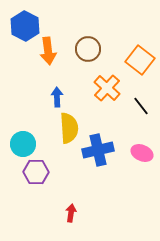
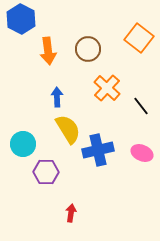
blue hexagon: moved 4 px left, 7 px up
orange square: moved 1 px left, 22 px up
yellow semicircle: moved 1 px left, 1 px down; rotated 28 degrees counterclockwise
purple hexagon: moved 10 px right
